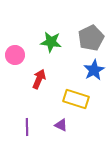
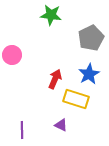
green star: moved 27 px up
pink circle: moved 3 px left
blue star: moved 5 px left, 4 px down
red arrow: moved 16 px right
purple line: moved 5 px left, 3 px down
